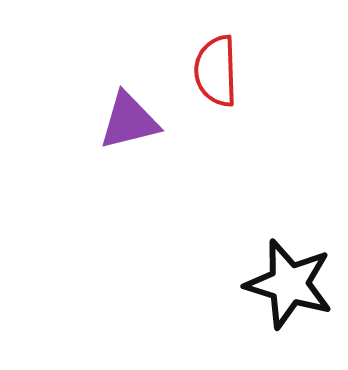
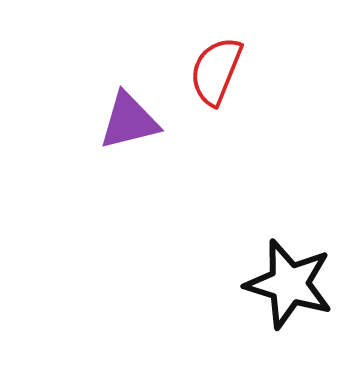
red semicircle: rotated 24 degrees clockwise
